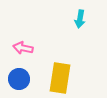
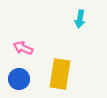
pink arrow: rotated 12 degrees clockwise
yellow rectangle: moved 4 px up
